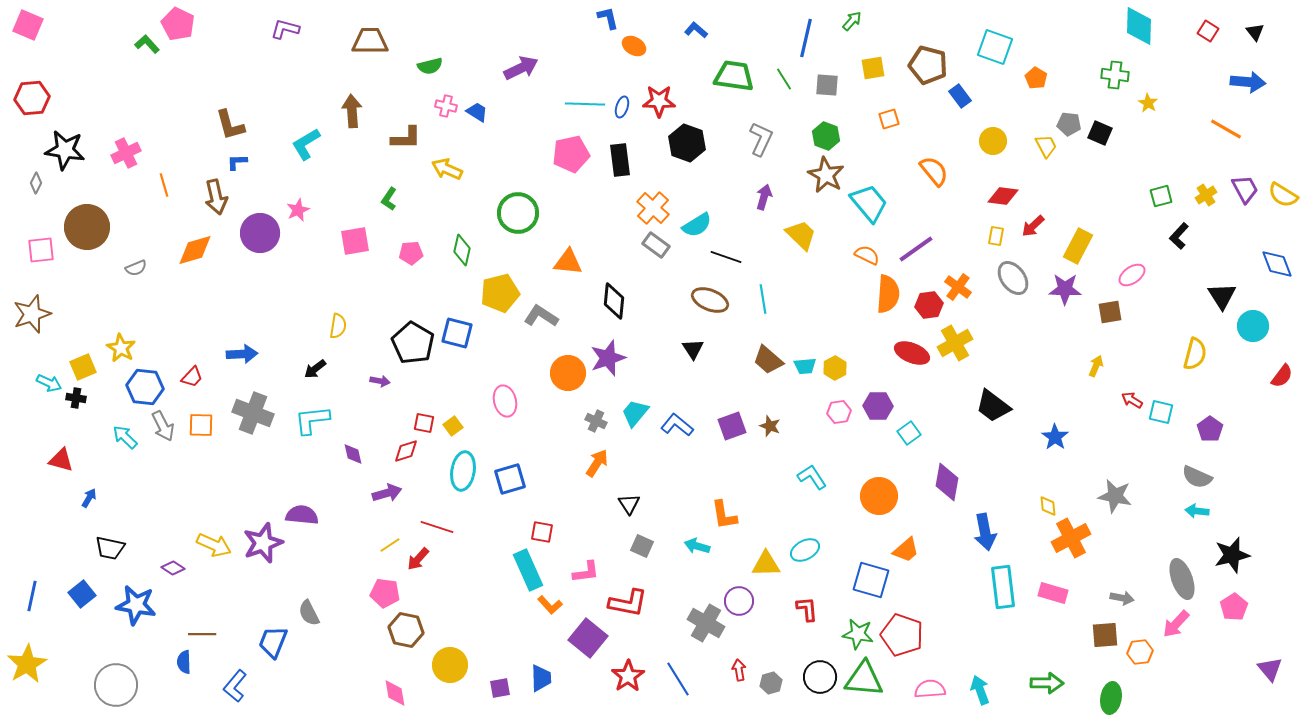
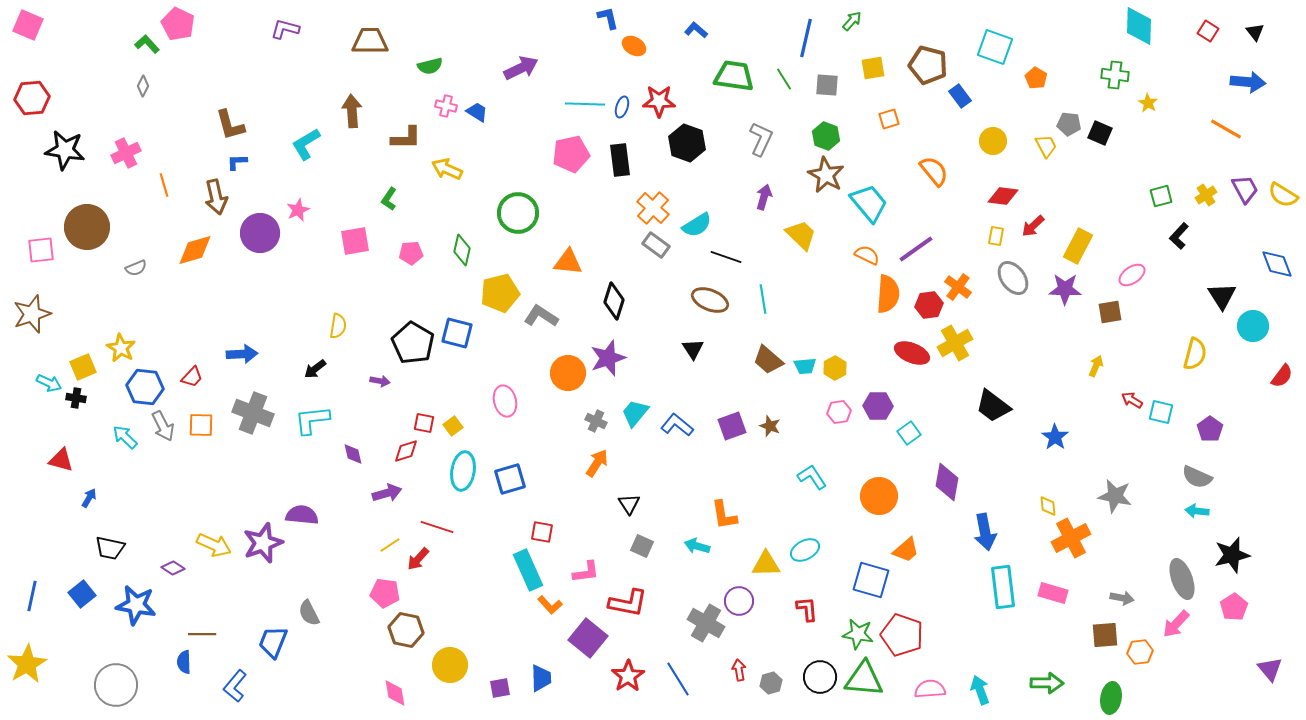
gray diamond at (36, 183): moved 107 px right, 97 px up
black diamond at (614, 301): rotated 12 degrees clockwise
